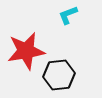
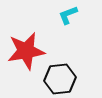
black hexagon: moved 1 px right, 4 px down
